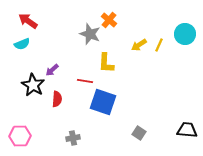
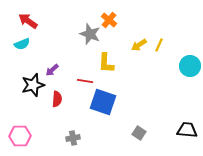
cyan circle: moved 5 px right, 32 px down
black star: rotated 25 degrees clockwise
